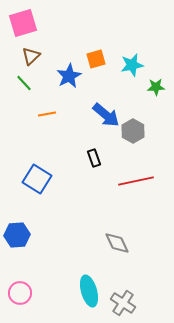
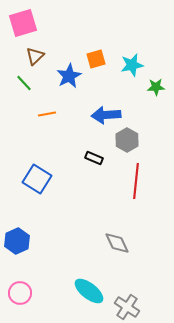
brown triangle: moved 4 px right
blue arrow: rotated 136 degrees clockwise
gray hexagon: moved 6 px left, 9 px down
black rectangle: rotated 48 degrees counterclockwise
red line: rotated 72 degrees counterclockwise
blue hexagon: moved 6 px down; rotated 20 degrees counterclockwise
cyan ellipse: rotated 36 degrees counterclockwise
gray cross: moved 4 px right, 4 px down
